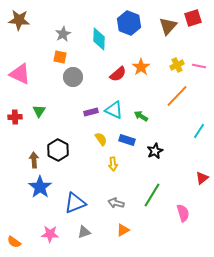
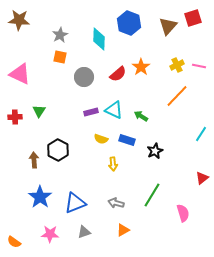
gray star: moved 3 px left, 1 px down
gray circle: moved 11 px right
cyan line: moved 2 px right, 3 px down
yellow semicircle: rotated 144 degrees clockwise
blue star: moved 10 px down
